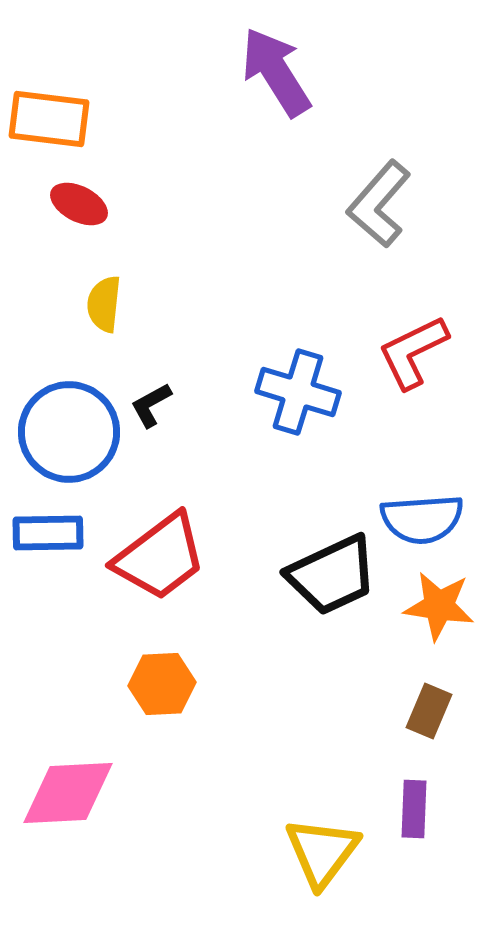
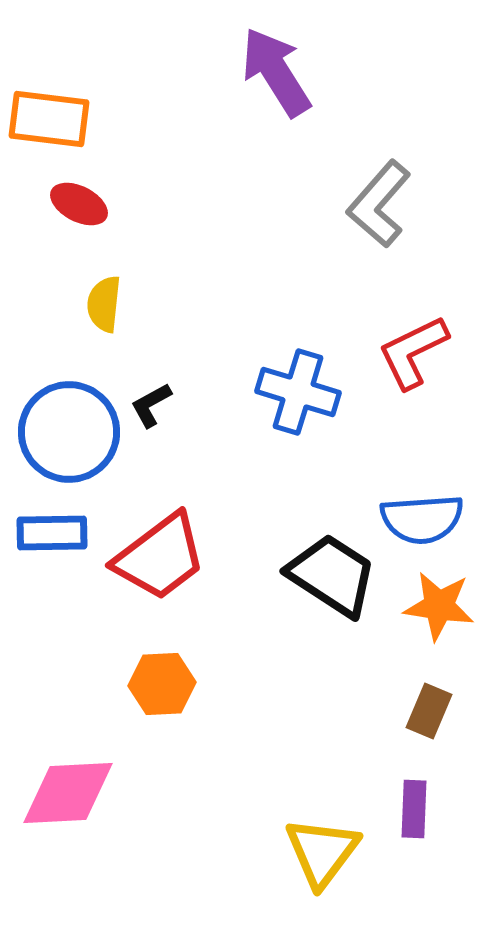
blue rectangle: moved 4 px right
black trapezoid: rotated 122 degrees counterclockwise
